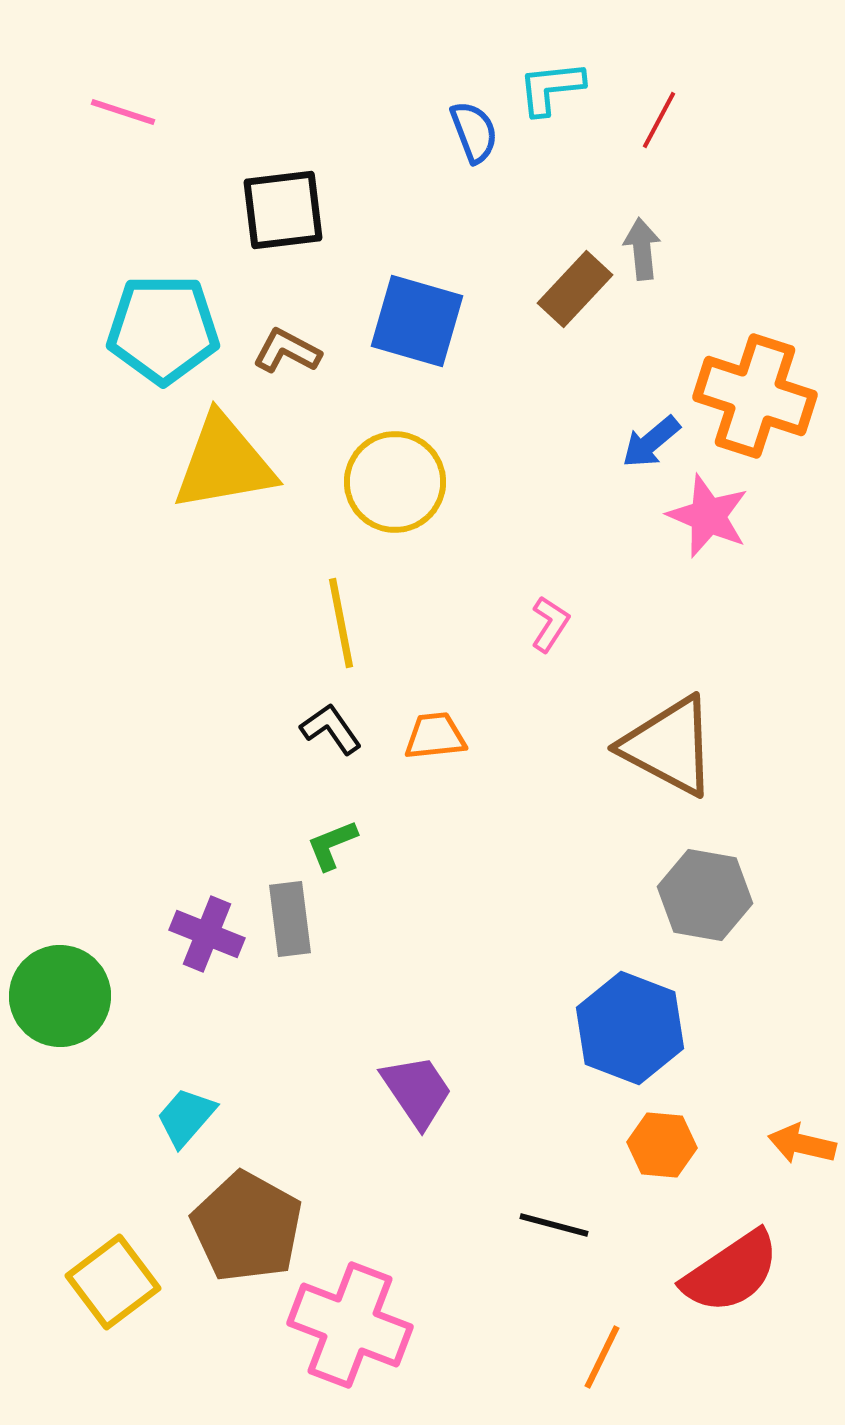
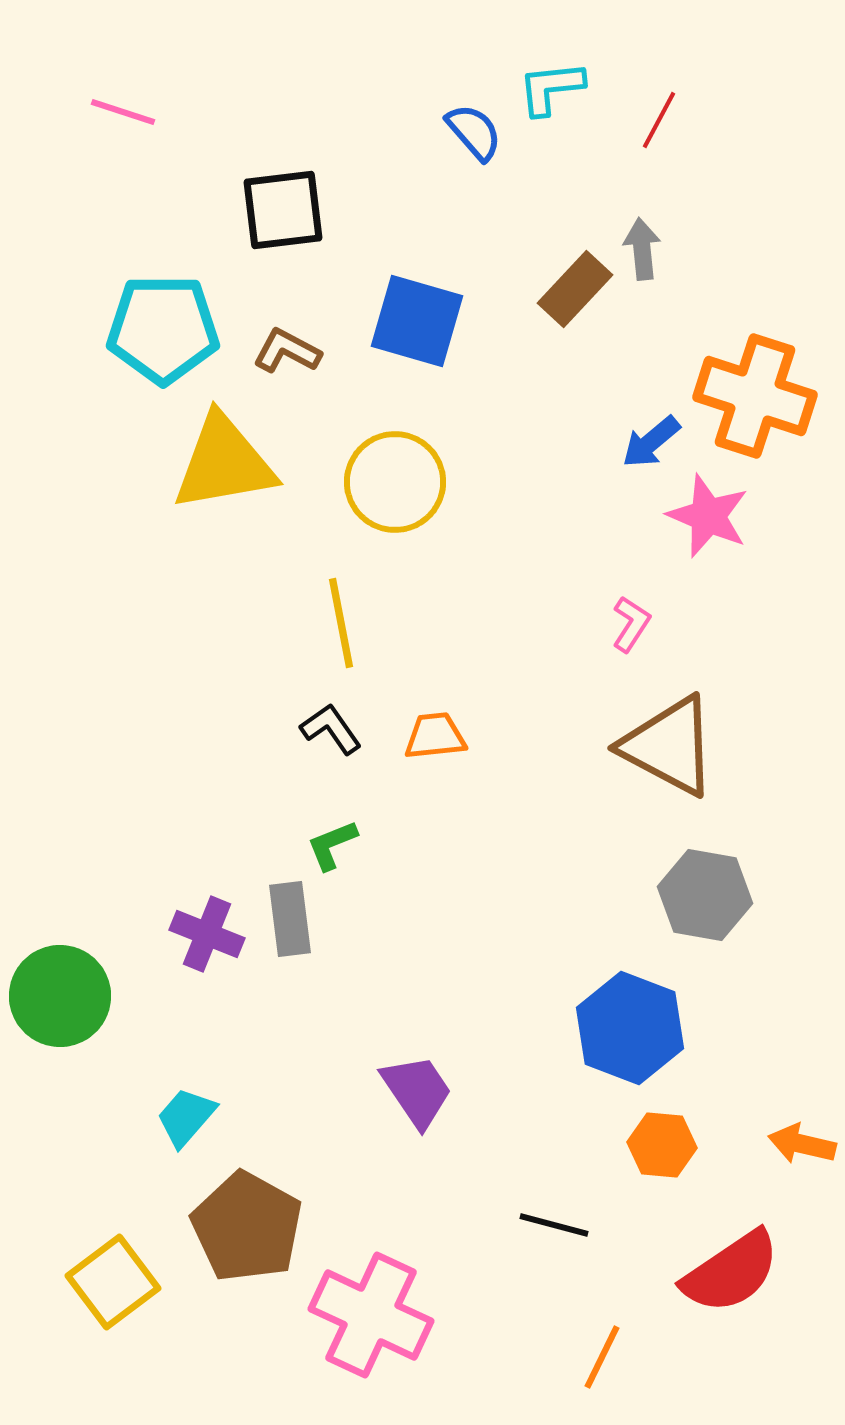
blue semicircle: rotated 20 degrees counterclockwise
pink L-shape: moved 81 px right
pink cross: moved 21 px right, 10 px up; rotated 4 degrees clockwise
